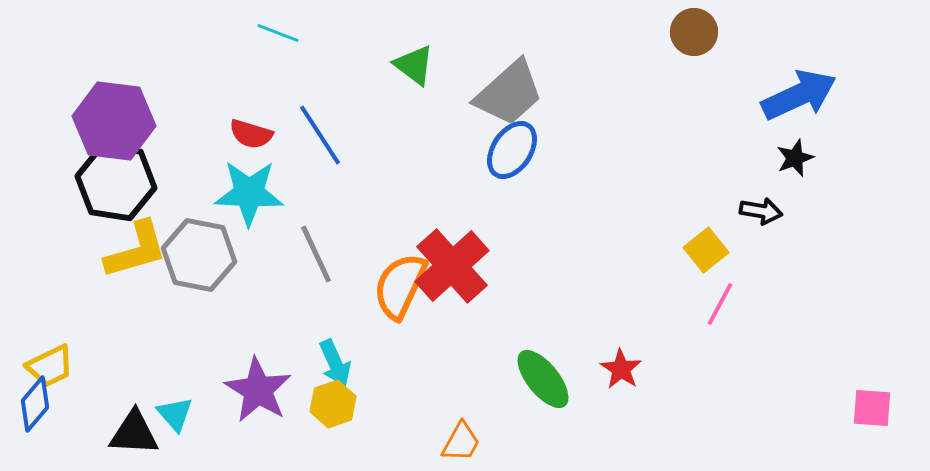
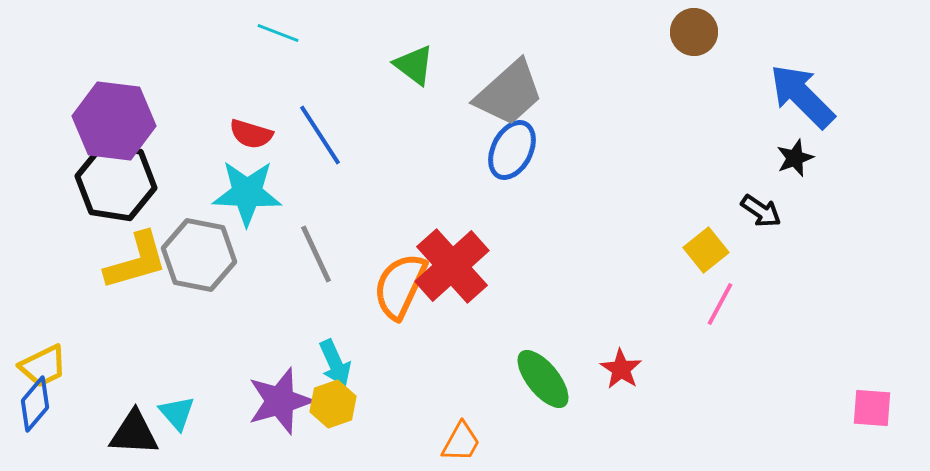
blue arrow: moved 3 px right, 1 px down; rotated 110 degrees counterclockwise
blue ellipse: rotated 6 degrees counterclockwise
cyan star: moved 2 px left
black arrow: rotated 24 degrees clockwise
yellow L-shape: moved 11 px down
yellow trapezoid: moved 7 px left
purple star: moved 22 px right, 11 px down; rotated 24 degrees clockwise
cyan triangle: moved 2 px right, 1 px up
